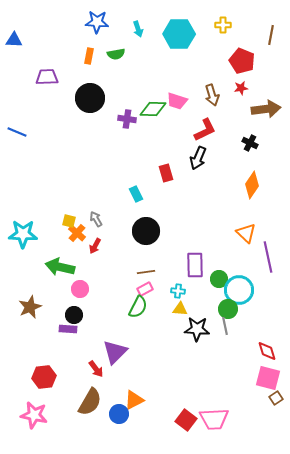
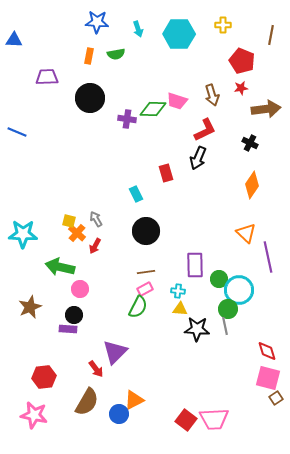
brown semicircle at (90, 402): moved 3 px left
